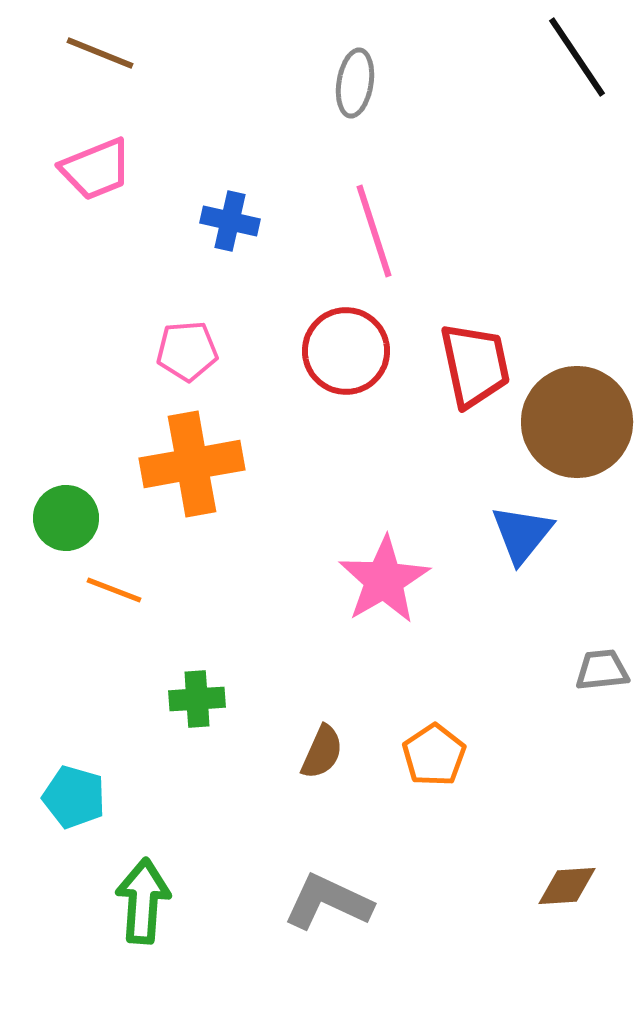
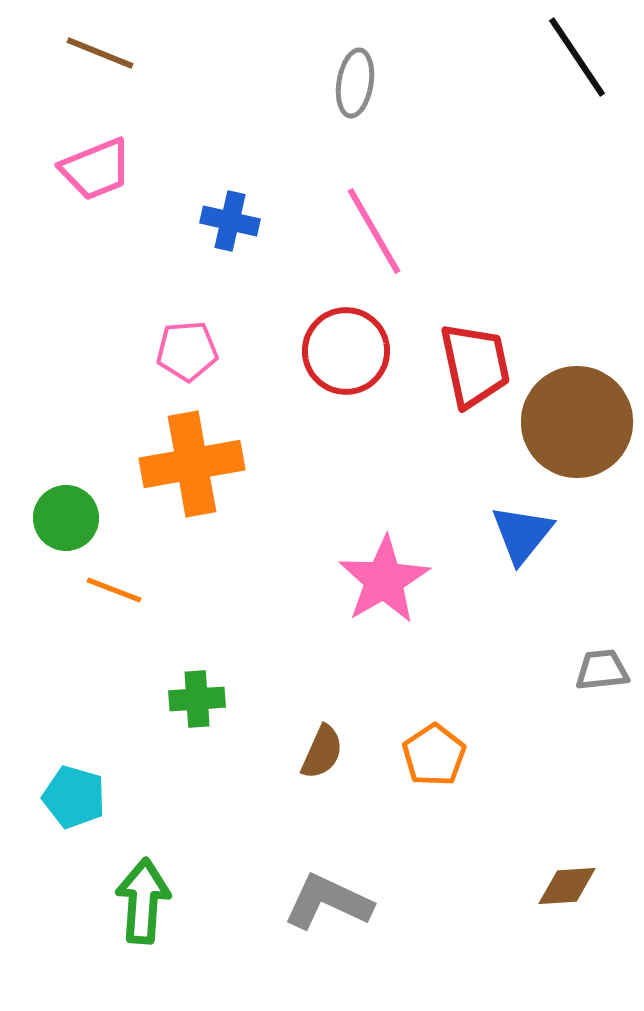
pink line: rotated 12 degrees counterclockwise
